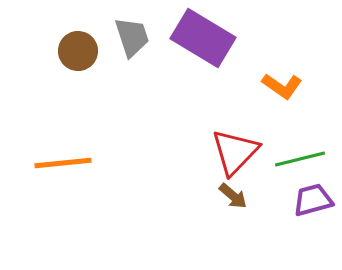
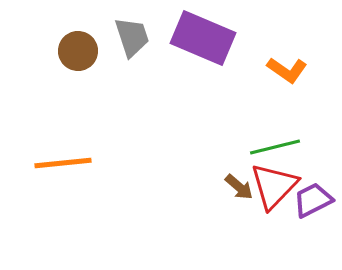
purple rectangle: rotated 8 degrees counterclockwise
orange L-shape: moved 5 px right, 16 px up
red triangle: moved 39 px right, 34 px down
green line: moved 25 px left, 12 px up
brown arrow: moved 6 px right, 9 px up
purple trapezoid: rotated 12 degrees counterclockwise
